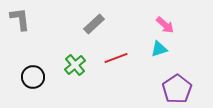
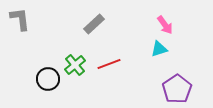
pink arrow: rotated 12 degrees clockwise
red line: moved 7 px left, 6 px down
black circle: moved 15 px right, 2 px down
